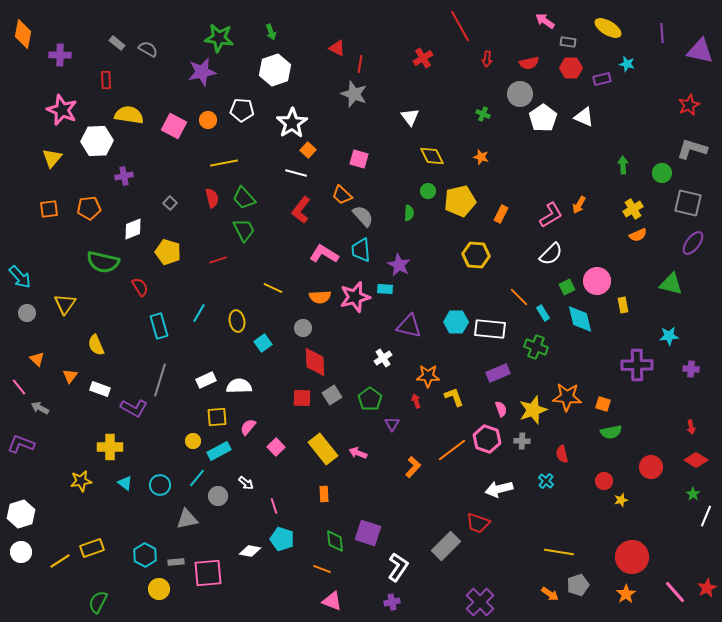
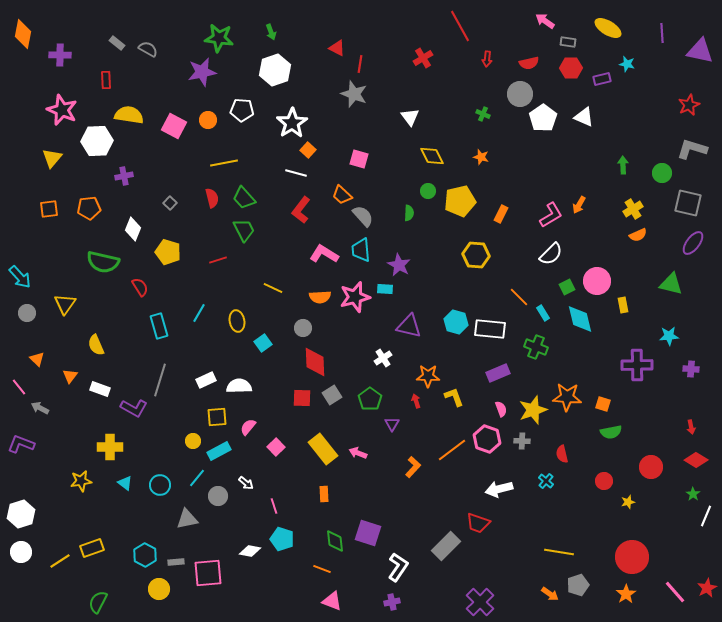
white diamond at (133, 229): rotated 45 degrees counterclockwise
cyan hexagon at (456, 322): rotated 15 degrees clockwise
yellow star at (621, 500): moved 7 px right, 2 px down
